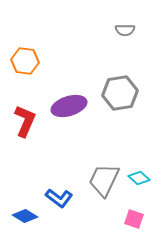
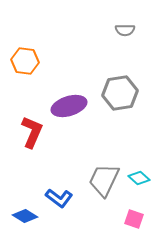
red L-shape: moved 7 px right, 11 px down
